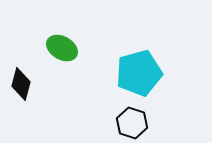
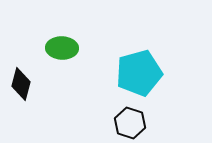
green ellipse: rotated 28 degrees counterclockwise
black hexagon: moved 2 px left
